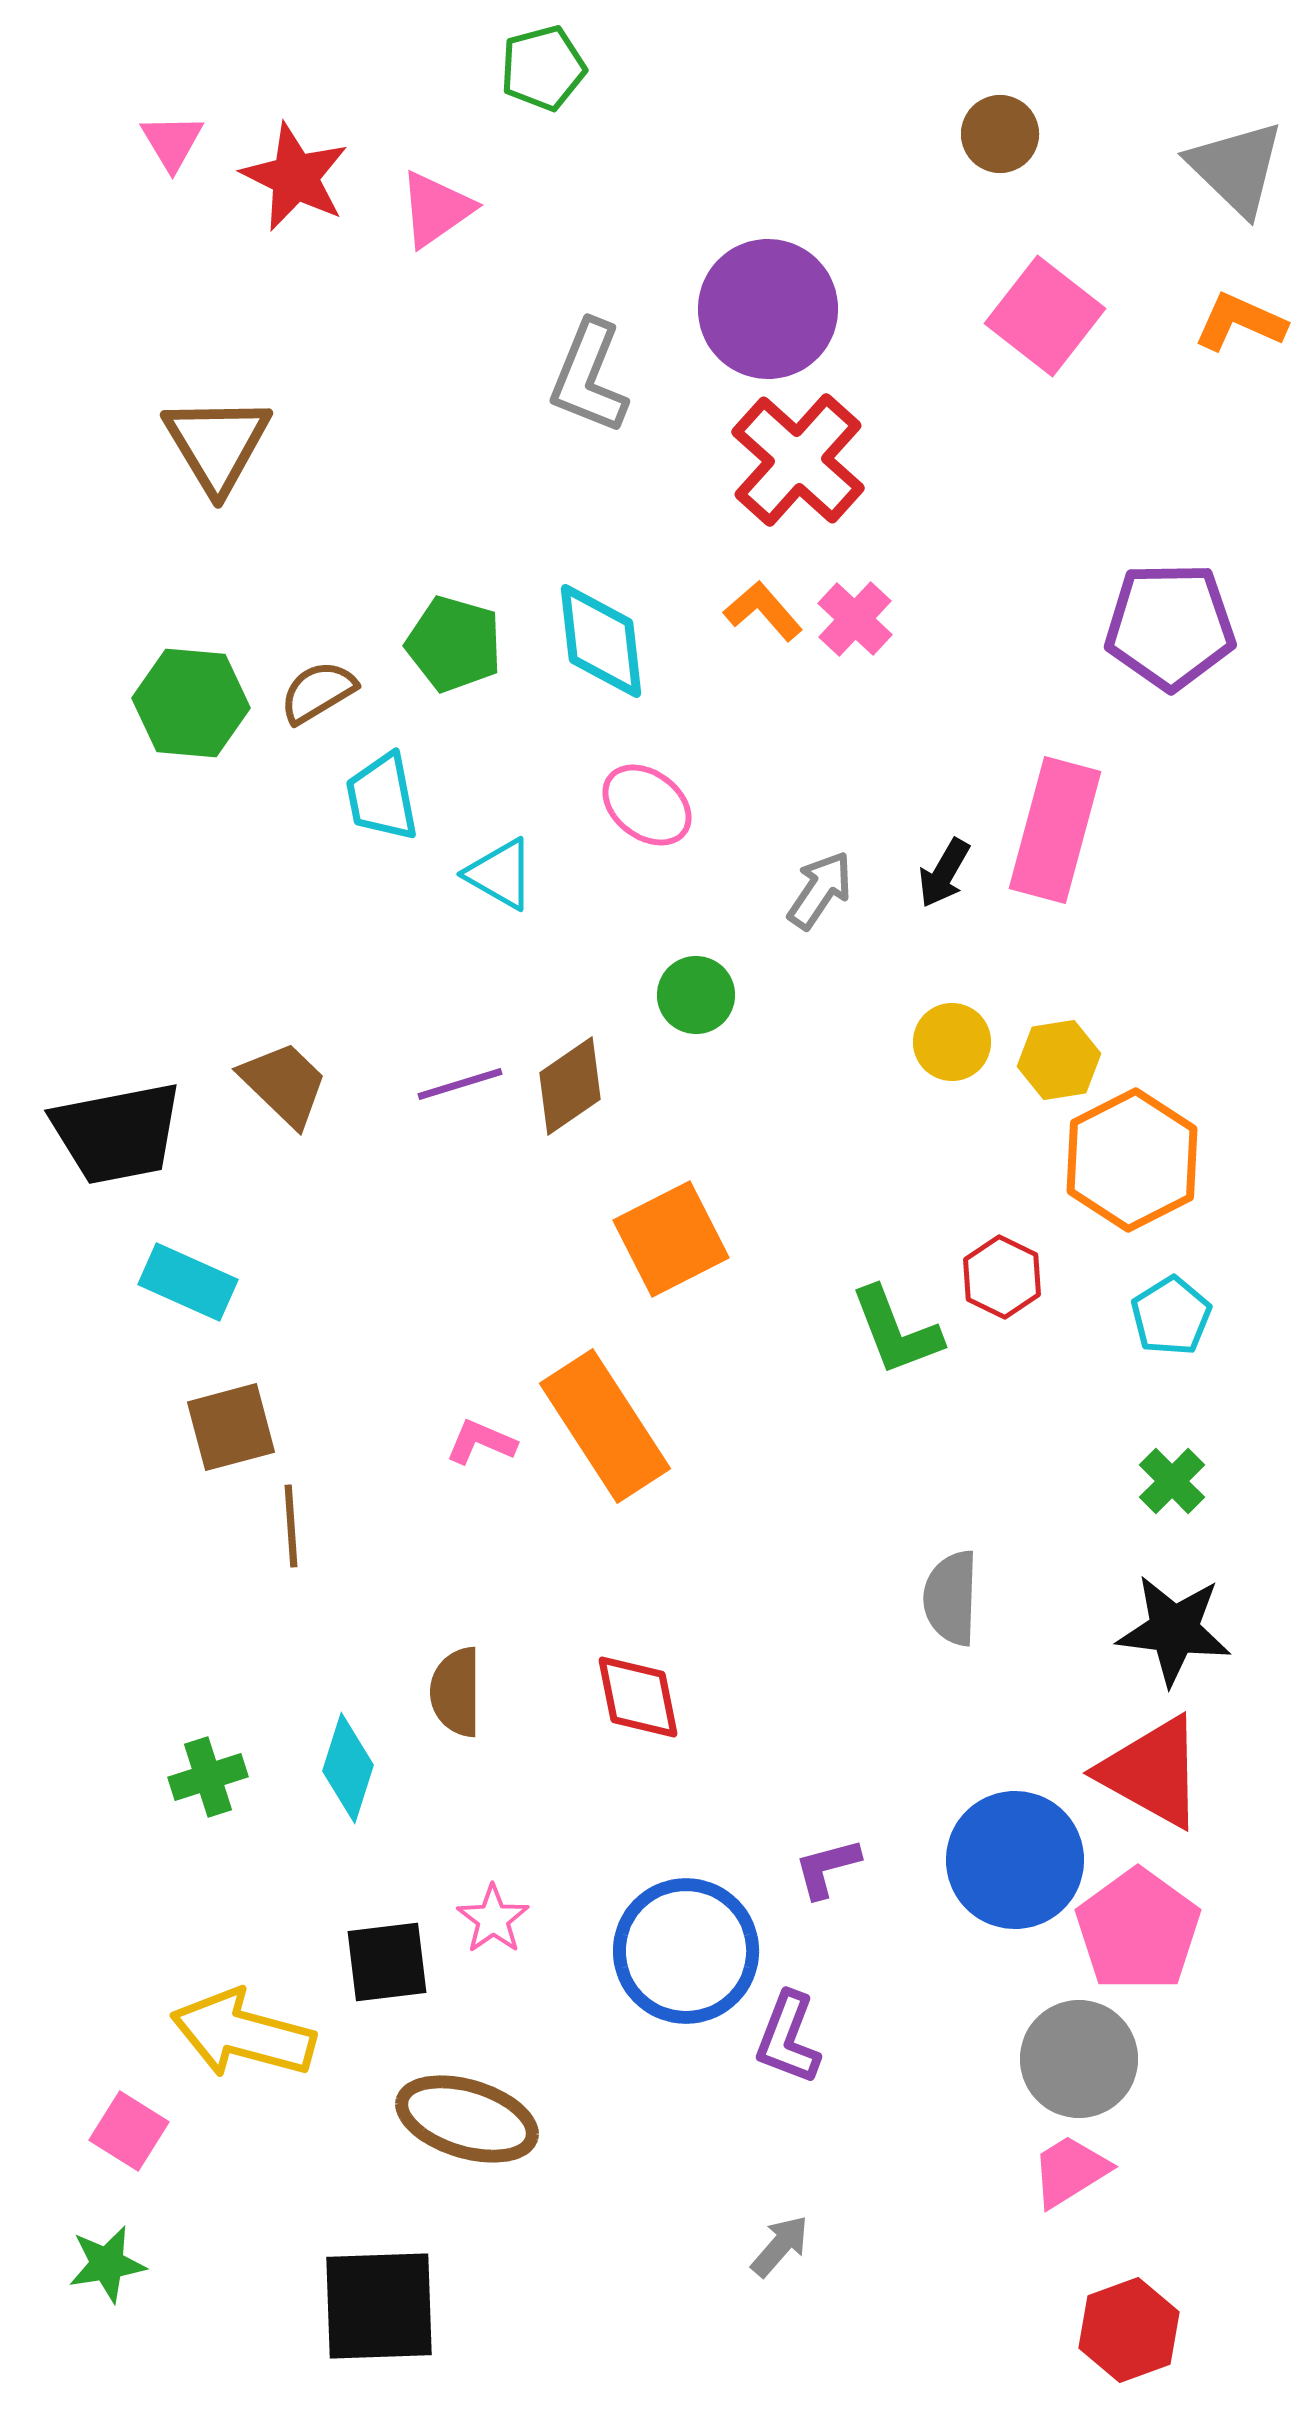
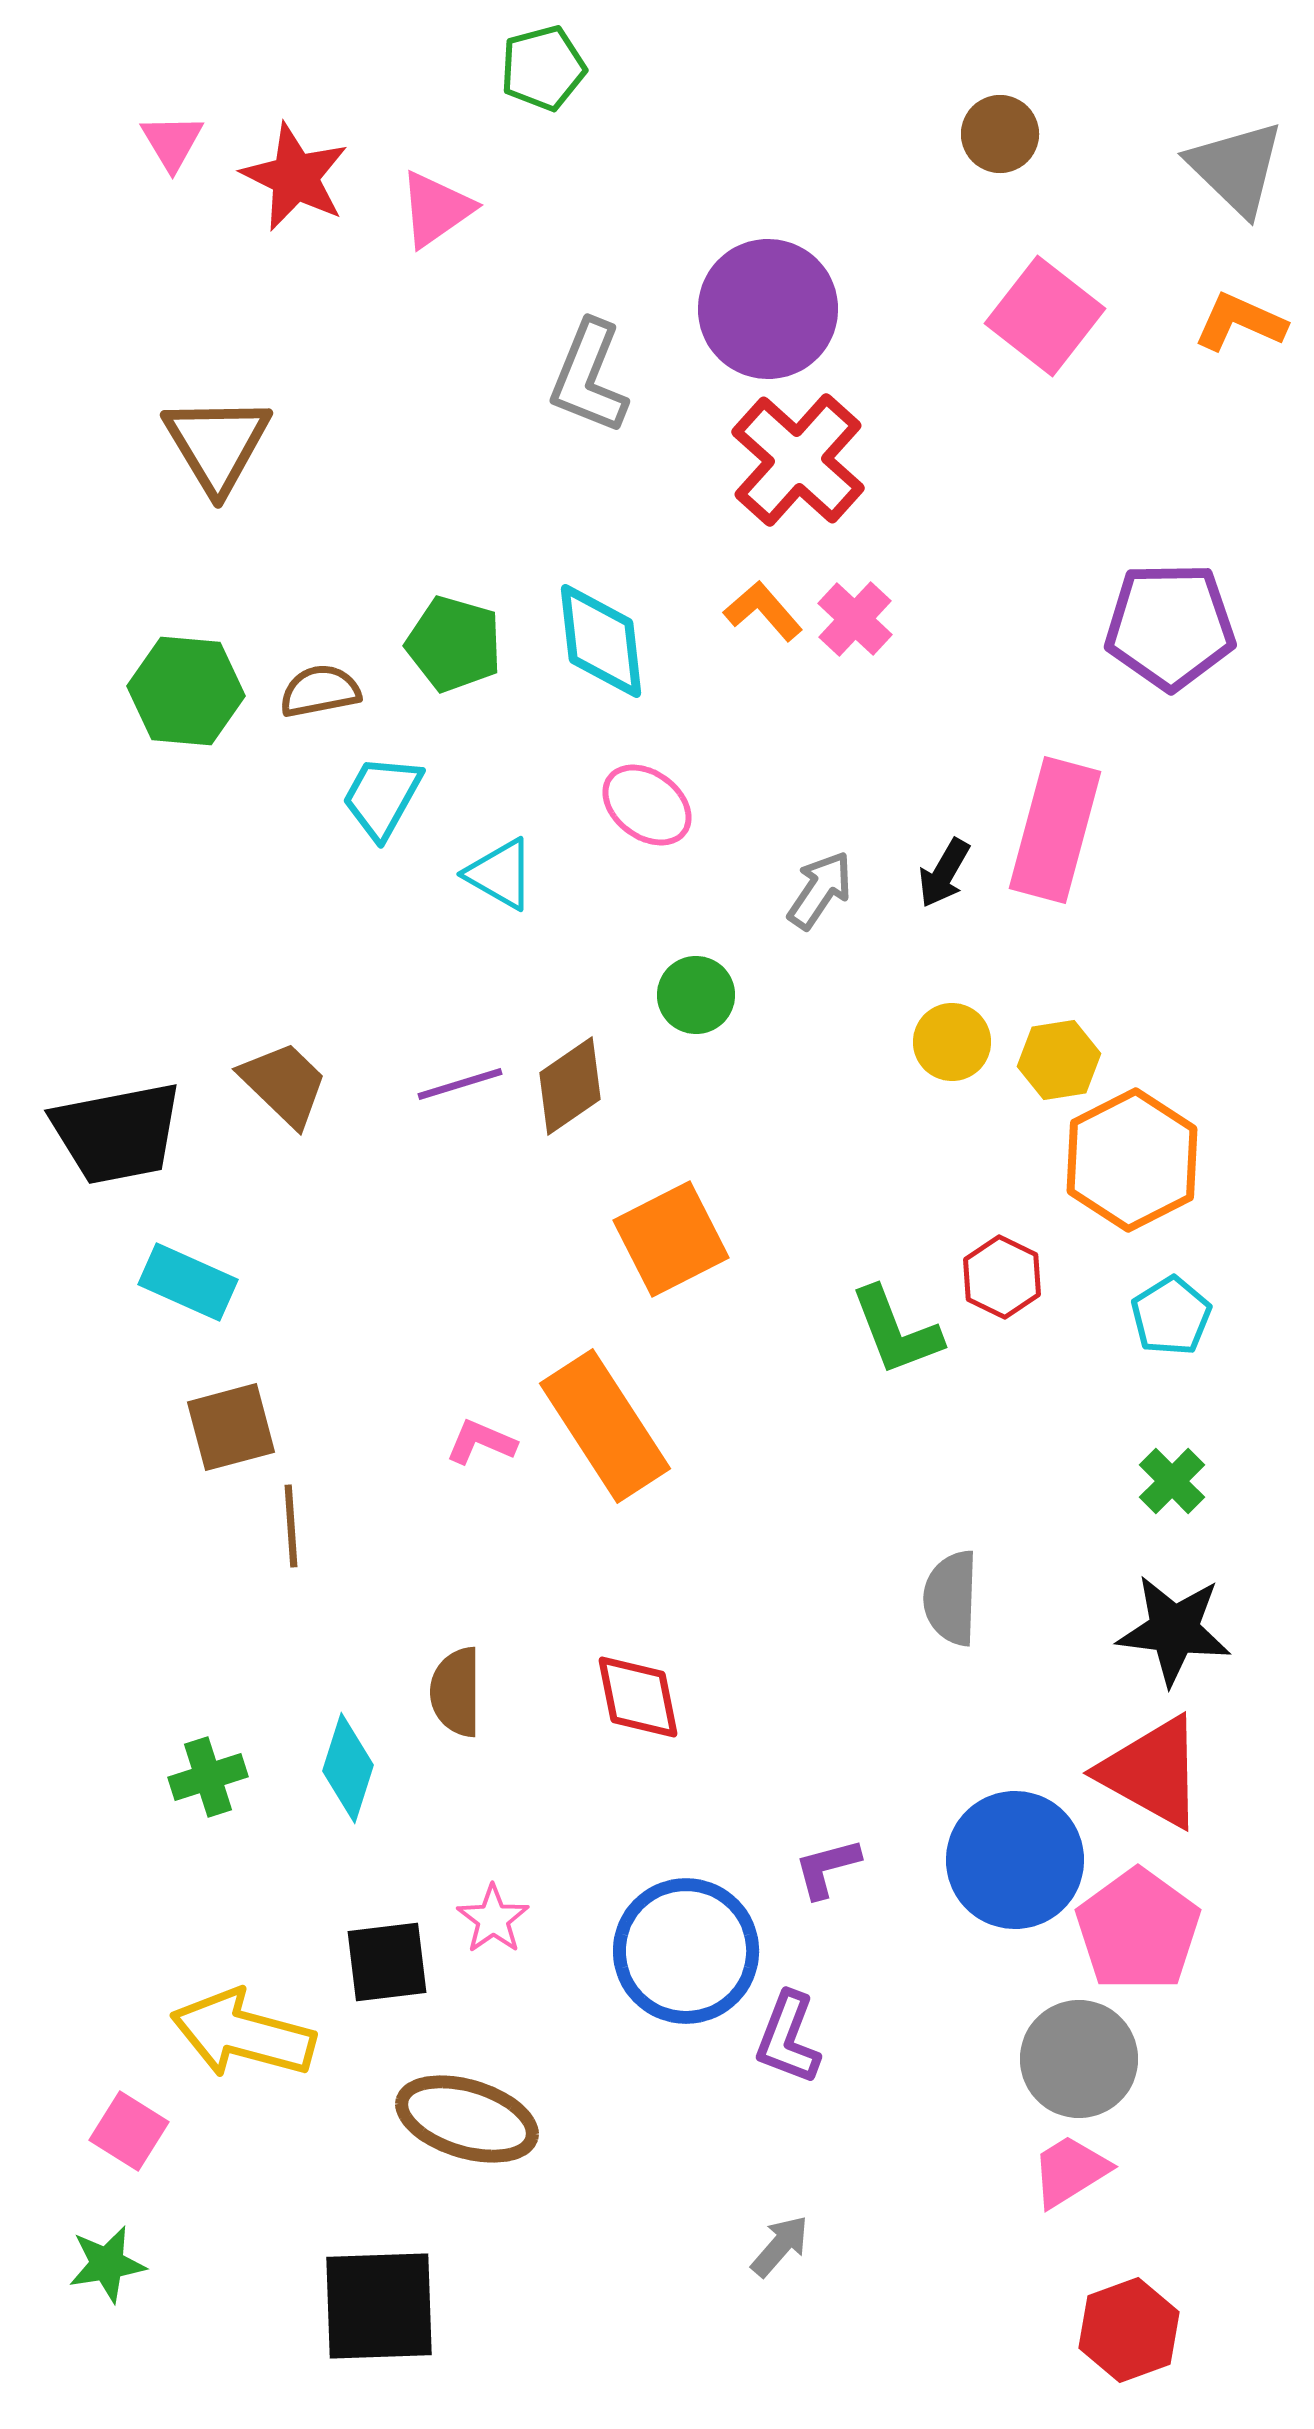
brown semicircle at (318, 692): moved 2 px right, 1 px up; rotated 20 degrees clockwise
green hexagon at (191, 703): moved 5 px left, 12 px up
cyan trapezoid at (382, 797): rotated 40 degrees clockwise
